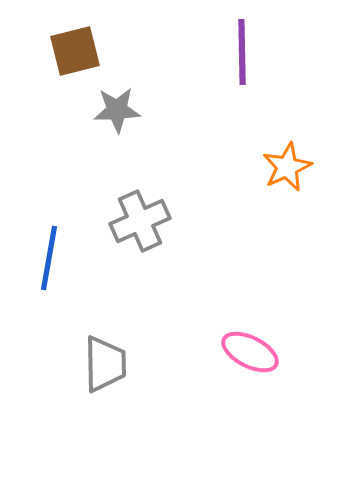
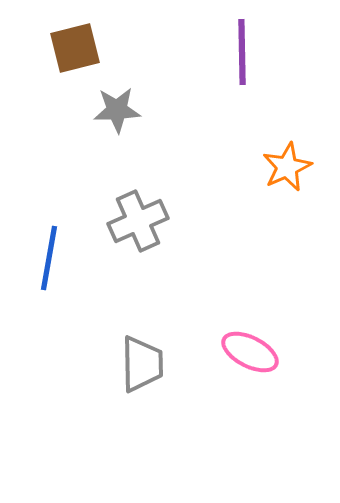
brown square: moved 3 px up
gray cross: moved 2 px left
gray trapezoid: moved 37 px right
